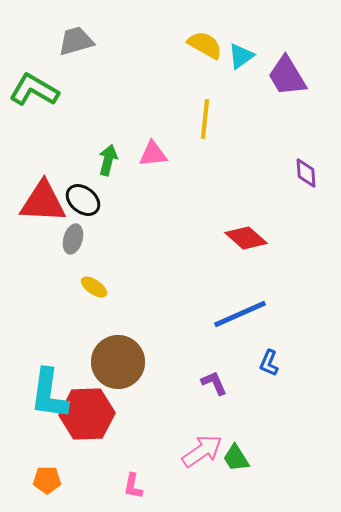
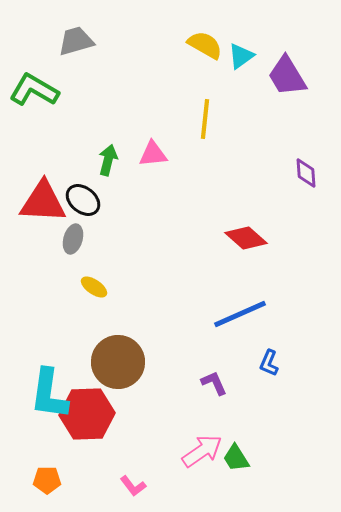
pink L-shape: rotated 48 degrees counterclockwise
